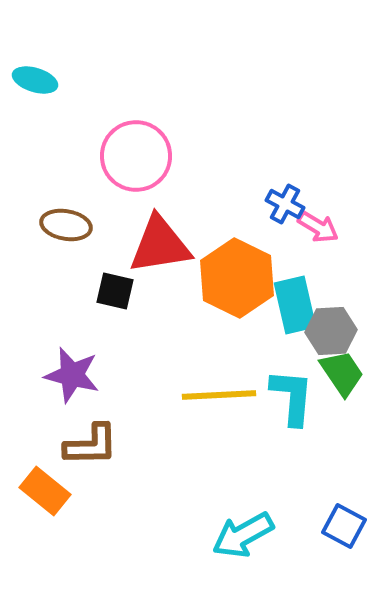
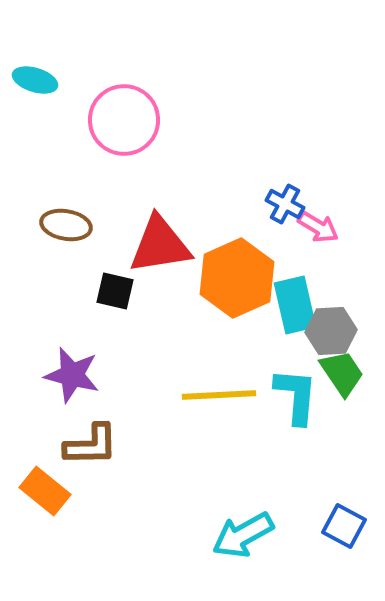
pink circle: moved 12 px left, 36 px up
orange hexagon: rotated 10 degrees clockwise
cyan L-shape: moved 4 px right, 1 px up
